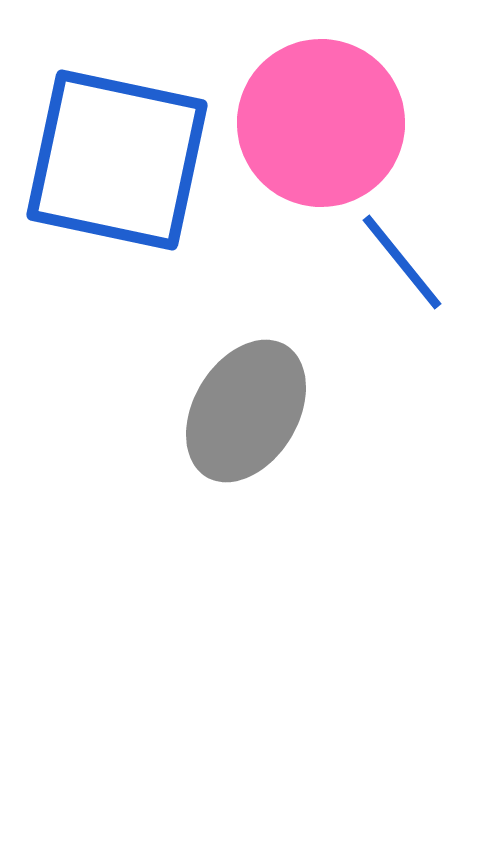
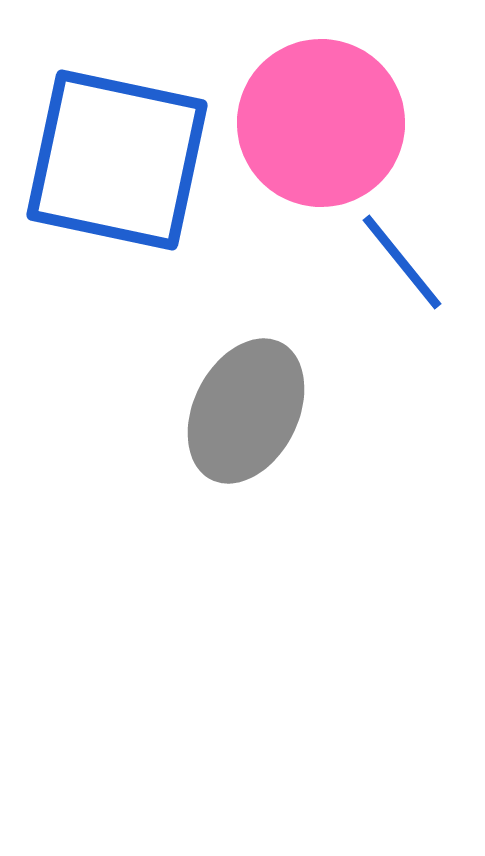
gray ellipse: rotated 4 degrees counterclockwise
